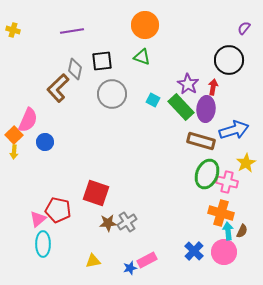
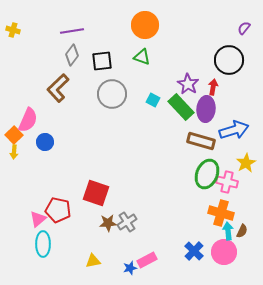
gray diamond: moved 3 px left, 14 px up; rotated 25 degrees clockwise
